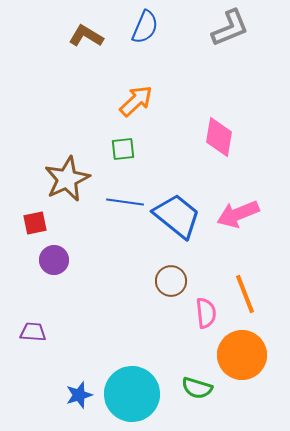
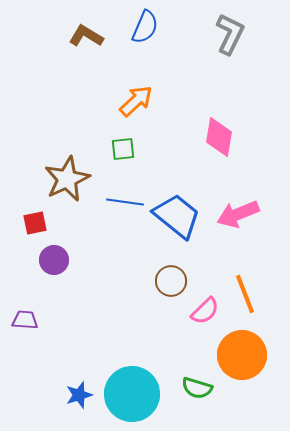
gray L-shape: moved 6 px down; rotated 42 degrees counterclockwise
pink semicircle: moved 1 px left, 2 px up; rotated 52 degrees clockwise
purple trapezoid: moved 8 px left, 12 px up
